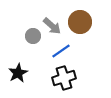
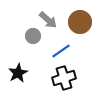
gray arrow: moved 4 px left, 6 px up
